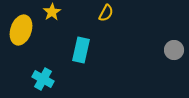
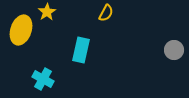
yellow star: moved 5 px left
